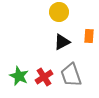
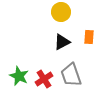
yellow circle: moved 2 px right
orange rectangle: moved 1 px down
red cross: moved 2 px down
